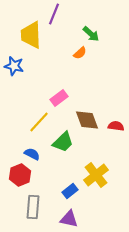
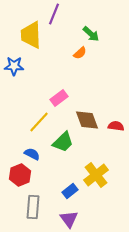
blue star: rotated 12 degrees counterclockwise
purple triangle: rotated 42 degrees clockwise
